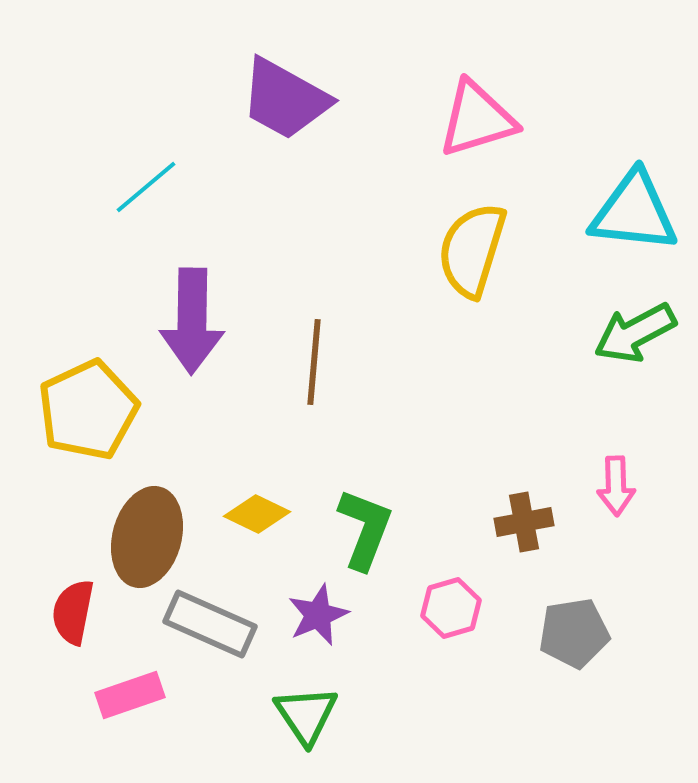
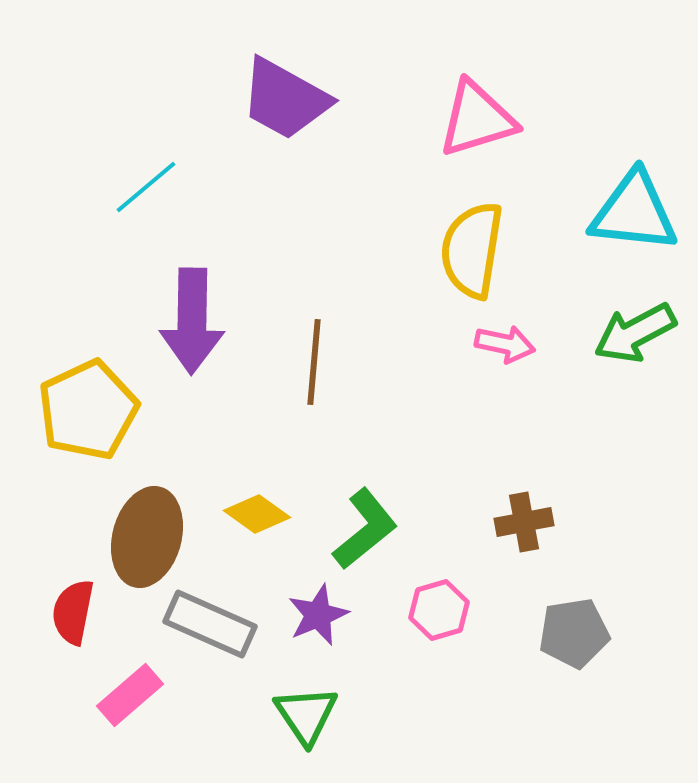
yellow semicircle: rotated 8 degrees counterclockwise
pink arrow: moved 111 px left, 142 px up; rotated 76 degrees counterclockwise
yellow diamond: rotated 10 degrees clockwise
green L-shape: rotated 30 degrees clockwise
pink hexagon: moved 12 px left, 2 px down
pink rectangle: rotated 22 degrees counterclockwise
